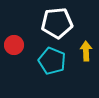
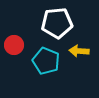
yellow arrow: moved 7 px left; rotated 84 degrees counterclockwise
cyan pentagon: moved 6 px left
